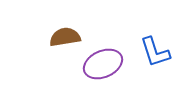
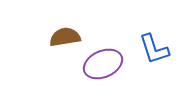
blue L-shape: moved 1 px left, 3 px up
